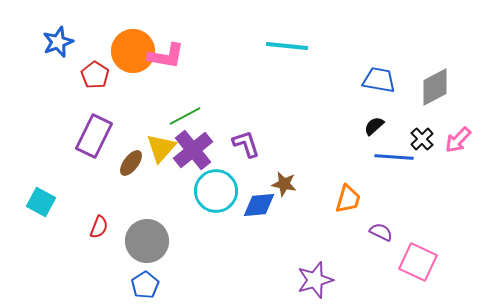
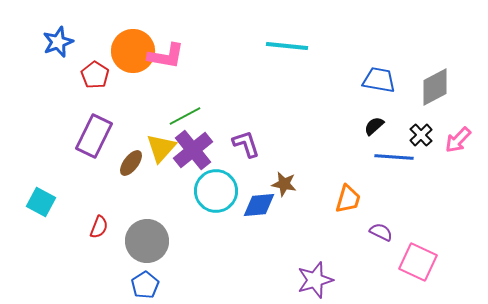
black cross: moved 1 px left, 4 px up
